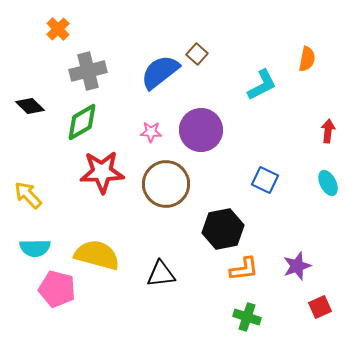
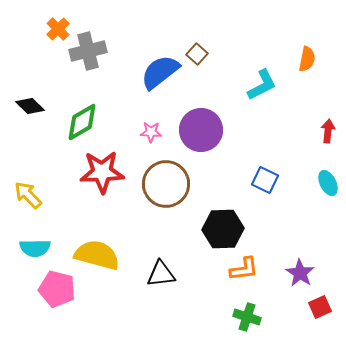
gray cross: moved 20 px up
black hexagon: rotated 9 degrees clockwise
purple star: moved 3 px right, 7 px down; rotated 20 degrees counterclockwise
